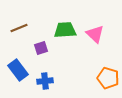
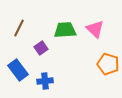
brown line: rotated 42 degrees counterclockwise
pink triangle: moved 5 px up
purple square: rotated 16 degrees counterclockwise
orange pentagon: moved 14 px up
